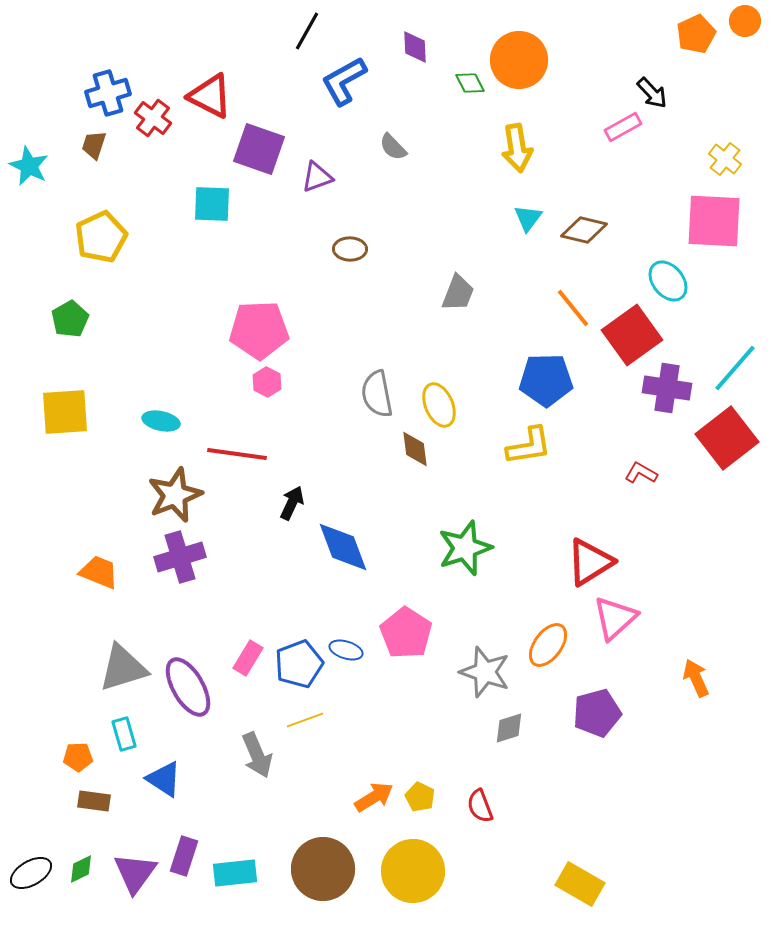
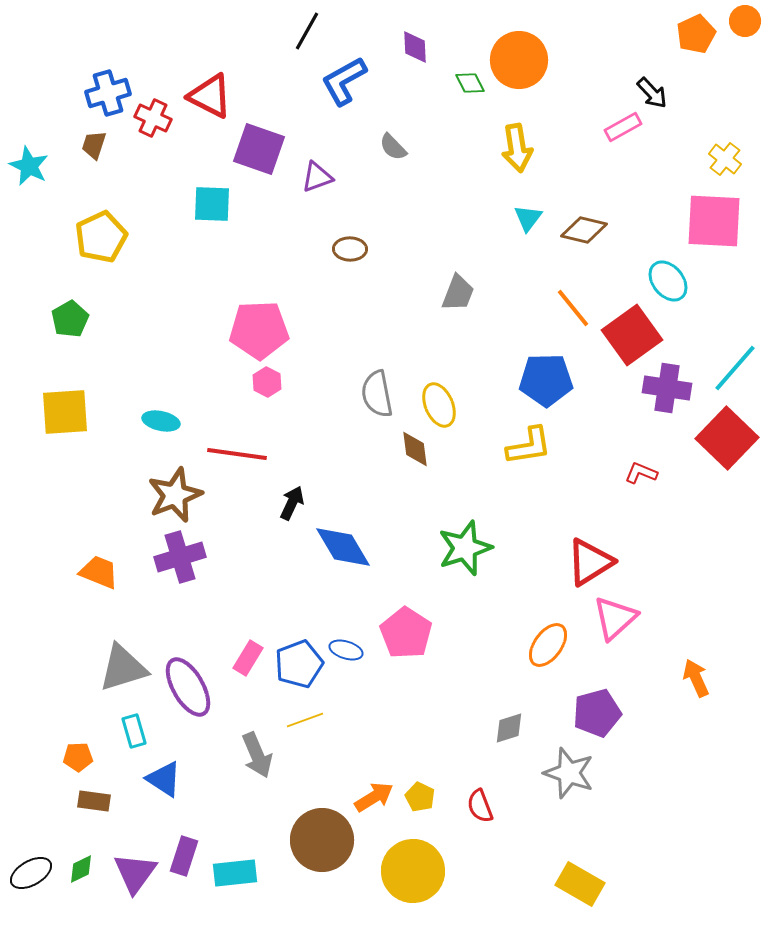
red cross at (153, 118): rotated 12 degrees counterclockwise
red square at (727, 438): rotated 8 degrees counterclockwise
red L-shape at (641, 473): rotated 8 degrees counterclockwise
blue diamond at (343, 547): rotated 10 degrees counterclockwise
gray star at (485, 672): moved 84 px right, 101 px down
cyan rectangle at (124, 734): moved 10 px right, 3 px up
brown circle at (323, 869): moved 1 px left, 29 px up
